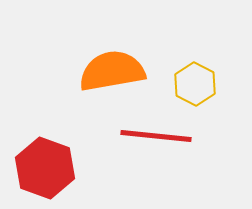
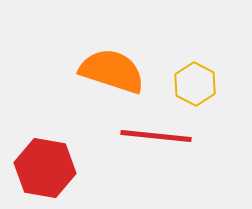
orange semicircle: rotated 28 degrees clockwise
red hexagon: rotated 10 degrees counterclockwise
